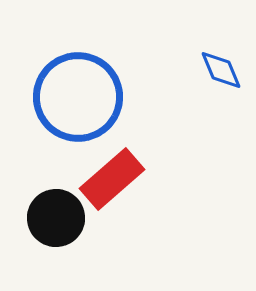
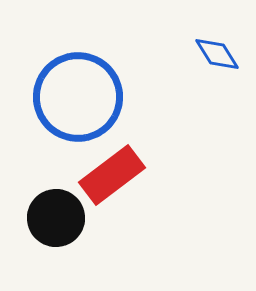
blue diamond: moved 4 px left, 16 px up; rotated 9 degrees counterclockwise
red rectangle: moved 4 px up; rotated 4 degrees clockwise
